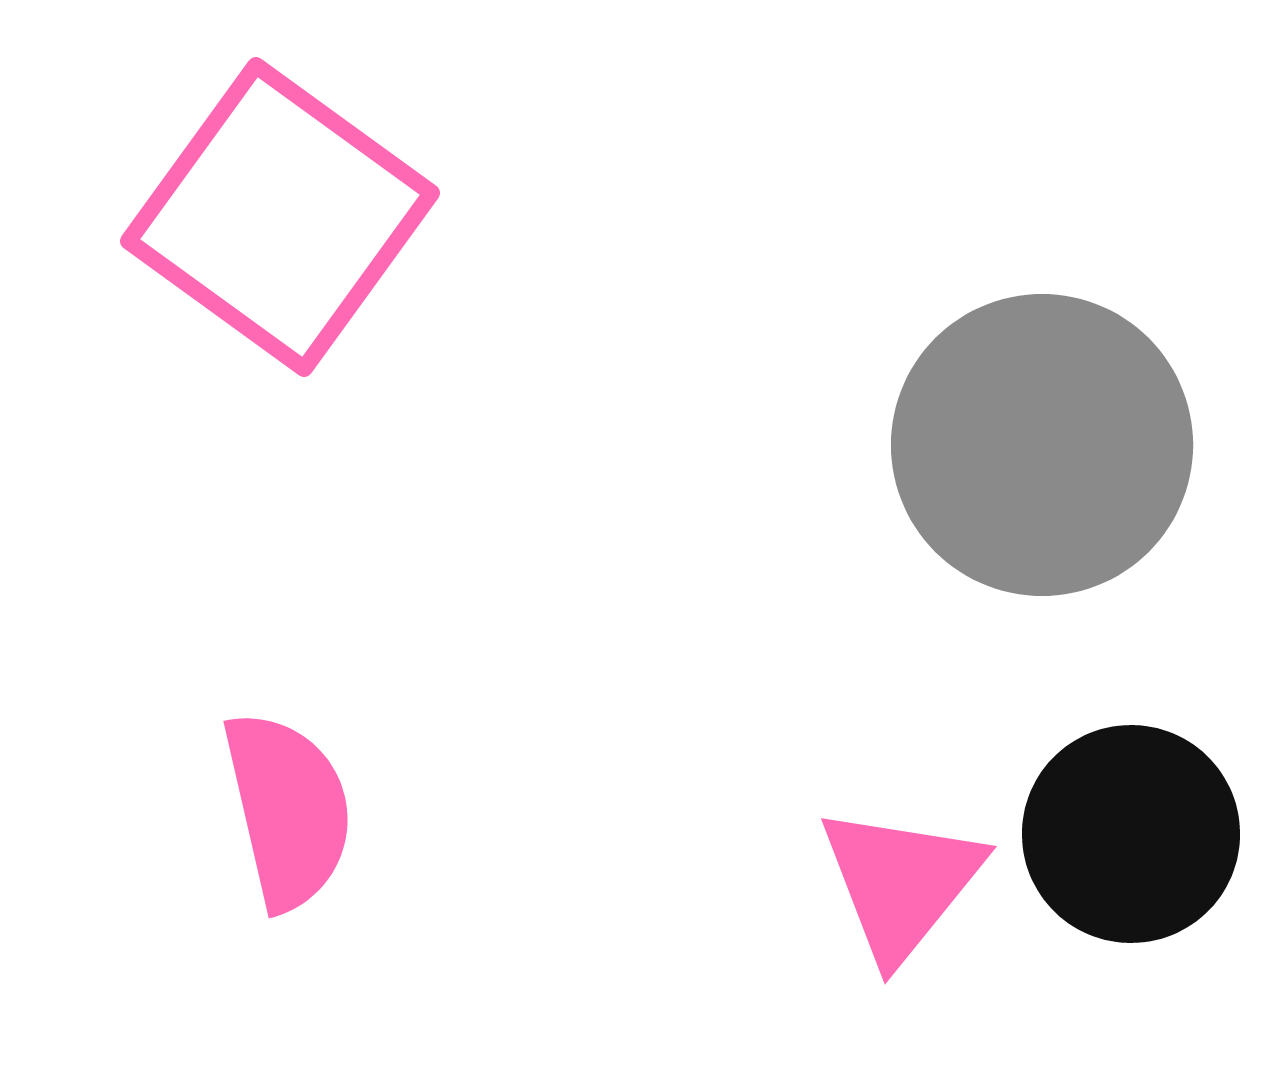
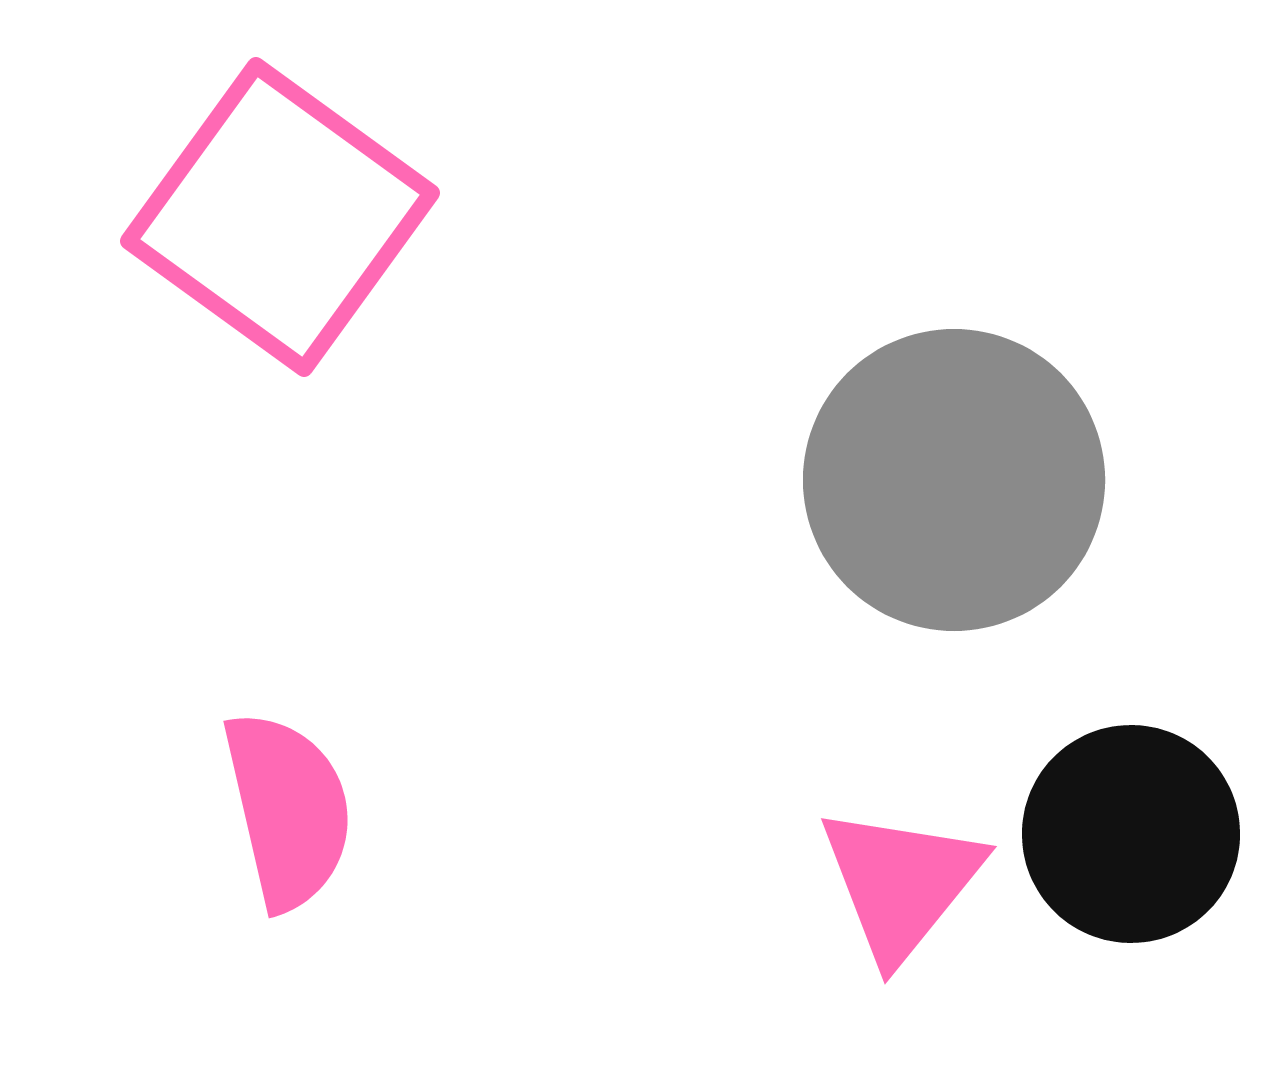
gray circle: moved 88 px left, 35 px down
